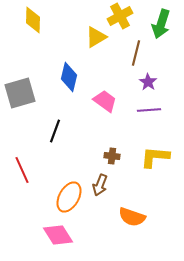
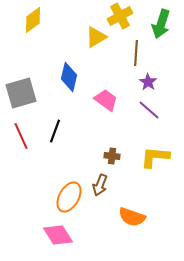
yellow diamond: rotated 52 degrees clockwise
brown line: rotated 10 degrees counterclockwise
gray square: moved 1 px right
pink trapezoid: moved 1 px right, 1 px up
purple line: rotated 45 degrees clockwise
red line: moved 1 px left, 34 px up
